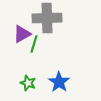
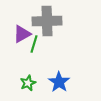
gray cross: moved 3 px down
green star: rotated 28 degrees clockwise
